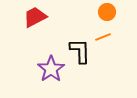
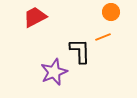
orange circle: moved 4 px right
purple star: moved 3 px right, 3 px down; rotated 12 degrees clockwise
